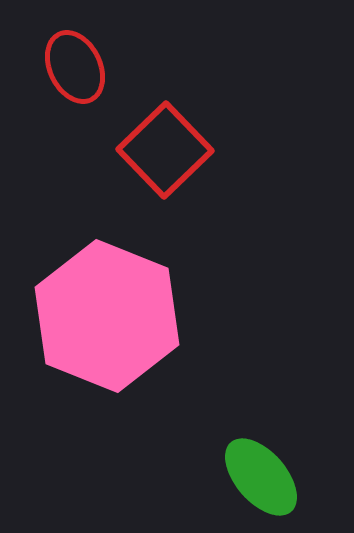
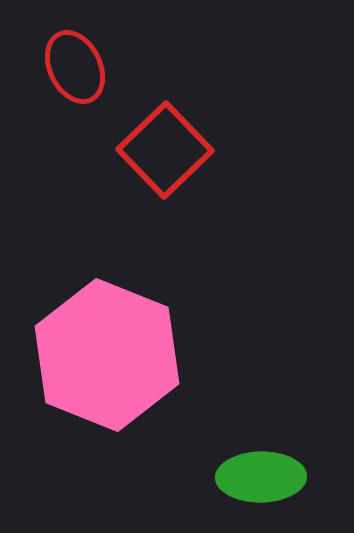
pink hexagon: moved 39 px down
green ellipse: rotated 50 degrees counterclockwise
